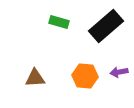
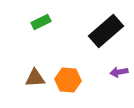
green rectangle: moved 18 px left; rotated 42 degrees counterclockwise
black rectangle: moved 5 px down
orange hexagon: moved 17 px left, 4 px down
